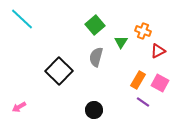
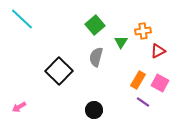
orange cross: rotated 28 degrees counterclockwise
